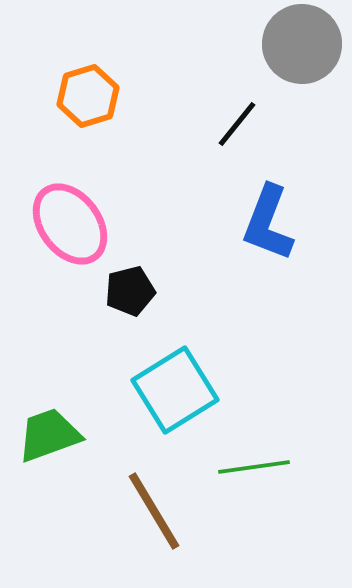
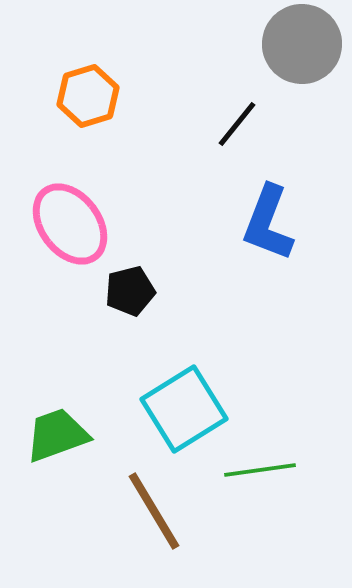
cyan square: moved 9 px right, 19 px down
green trapezoid: moved 8 px right
green line: moved 6 px right, 3 px down
